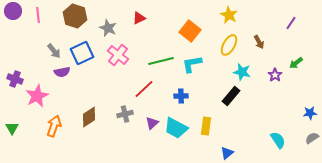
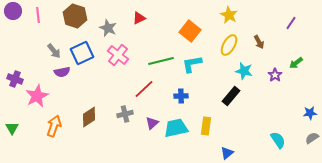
cyan star: moved 2 px right, 1 px up
cyan trapezoid: rotated 140 degrees clockwise
